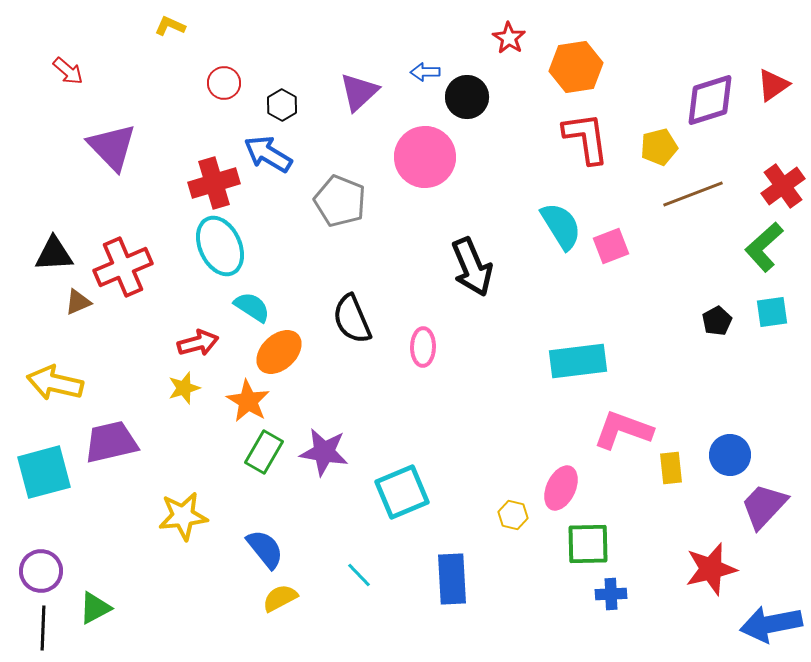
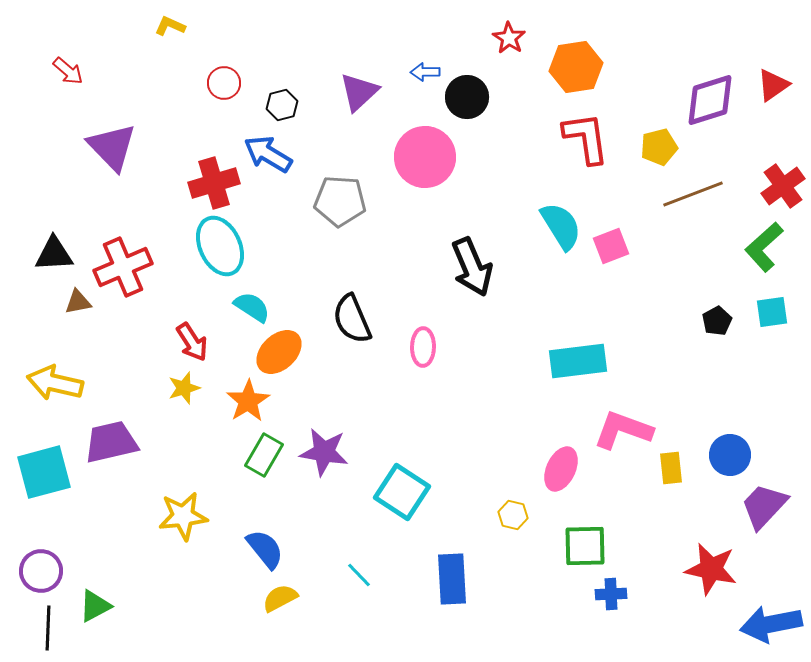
black hexagon at (282, 105): rotated 16 degrees clockwise
gray pentagon at (340, 201): rotated 18 degrees counterclockwise
brown triangle at (78, 302): rotated 12 degrees clockwise
red arrow at (198, 343): moved 6 px left, 1 px up; rotated 72 degrees clockwise
orange star at (248, 401): rotated 9 degrees clockwise
green rectangle at (264, 452): moved 3 px down
pink ellipse at (561, 488): moved 19 px up
cyan square at (402, 492): rotated 34 degrees counterclockwise
green square at (588, 544): moved 3 px left, 2 px down
red star at (711, 569): rotated 26 degrees clockwise
green triangle at (95, 608): moved 2 px up
black line at (43, 628): moved 5 px right
